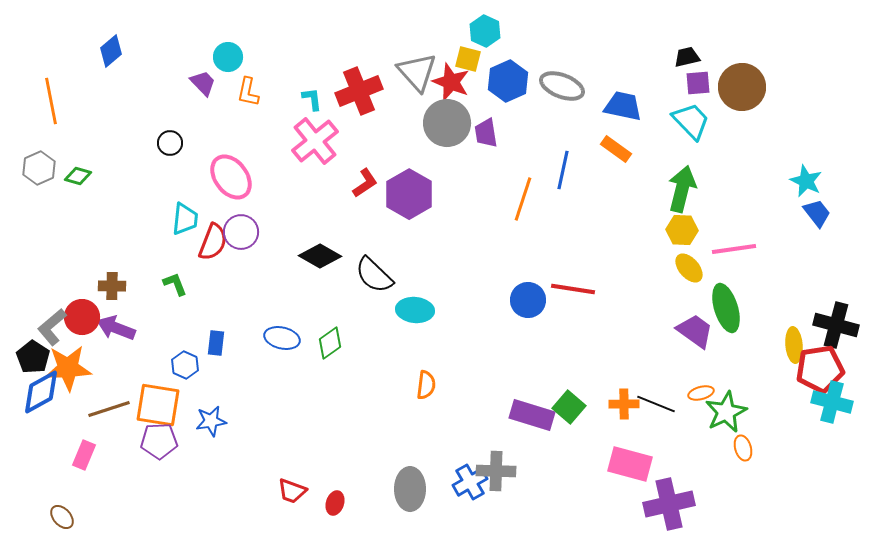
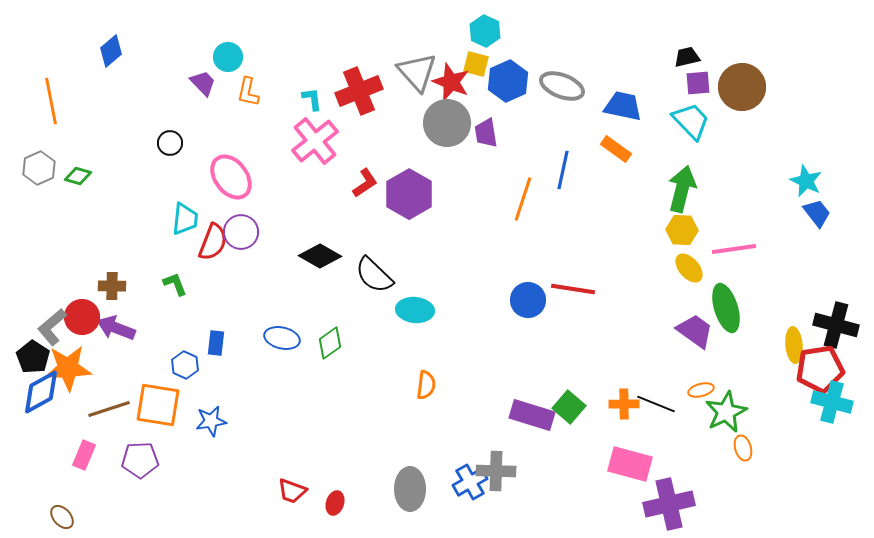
yellow square at (468, 59): moved 8 px right, 5 px down
orange ellipse at (701, 393): moved 3 px up
purple pentagon at (159, 441): moved 19 px left, 19 px down
